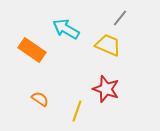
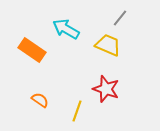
orange semicircle: moved 1 px down
